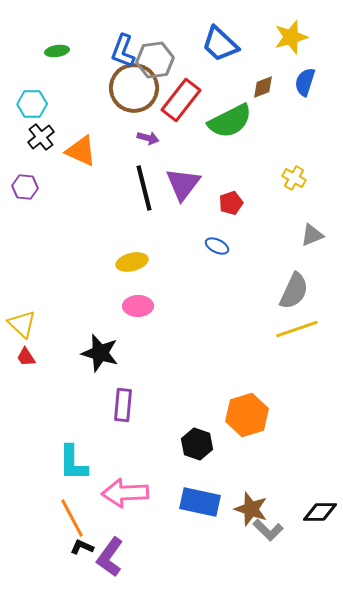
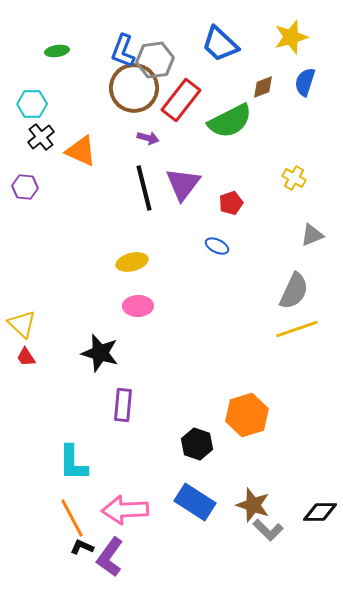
pink arrow: moved 17 px down
blue rectangle: moved 5 px left; rotated 21 degrees clockwise
brown star: moved 2 px right, 4 px up
